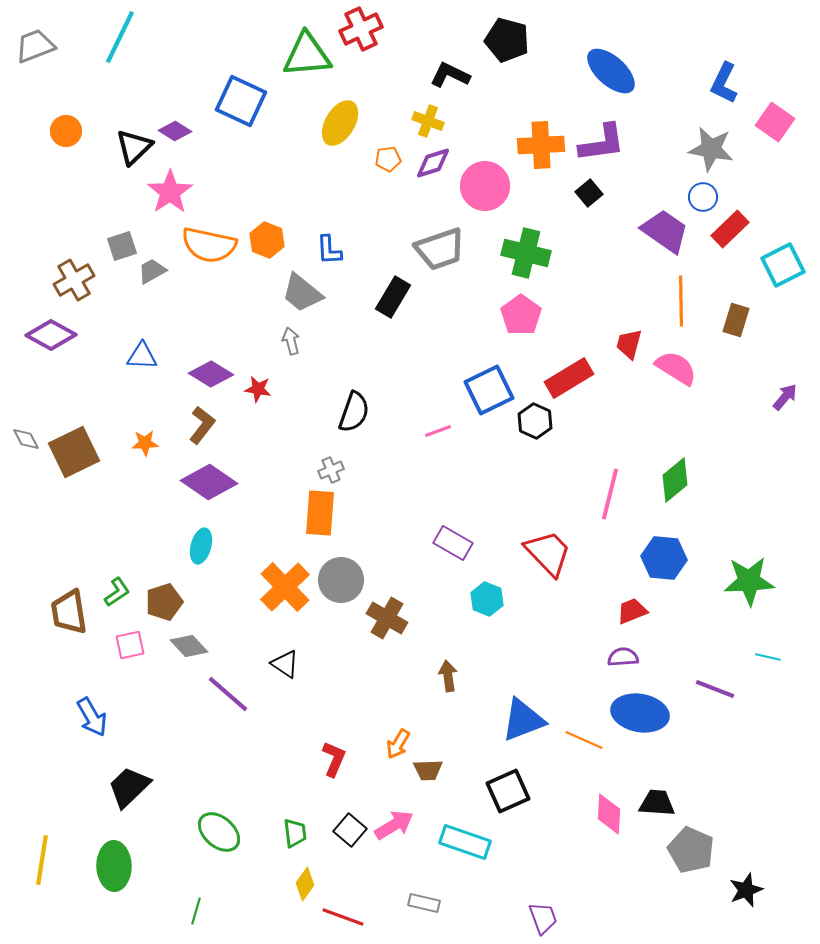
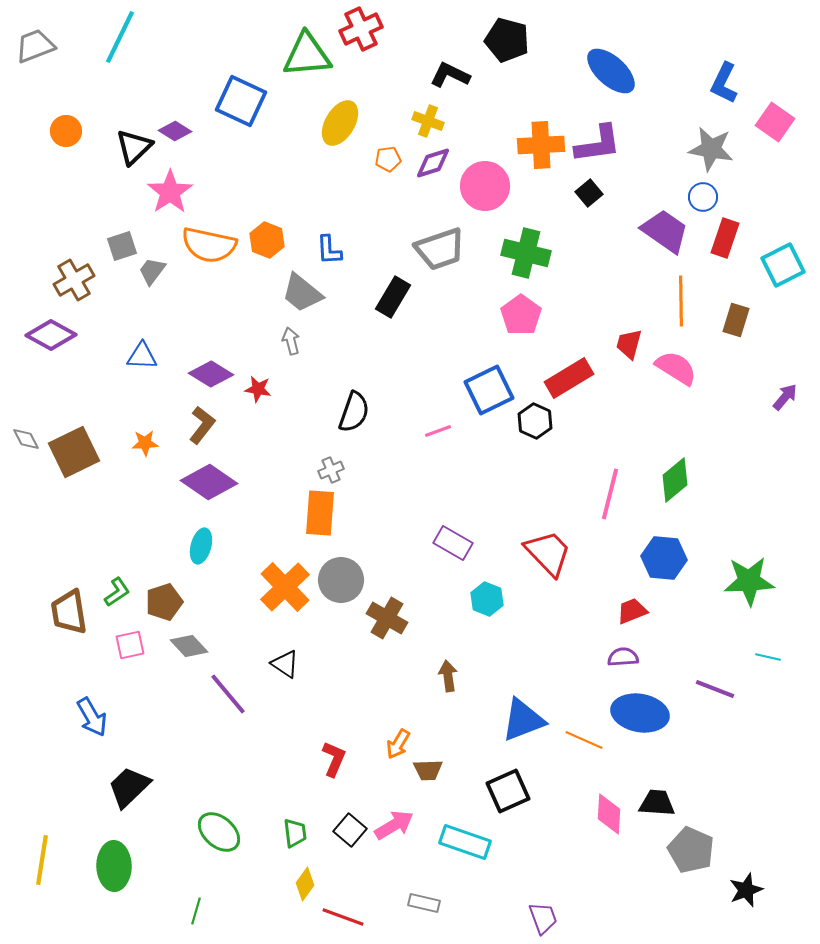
purple L-shape at (602, 143): moved 4 px left, 1 px down
red rectangle at (730, 229): moved 5 px left, 9 px down; rotated 27 degrees counterclockwise
gray trapezoid at (152, 271): rotated 24 degrees counterclockwise
purple line at (228, 694): rotated 9 degrees clockwise
